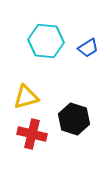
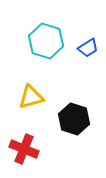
cyan hexagon: rotated 12 degrees clockwise
yellow triangle: moved 5 px right
red cross: moved 8 px left, 15 px down; rotated 8 degrees clockwise
